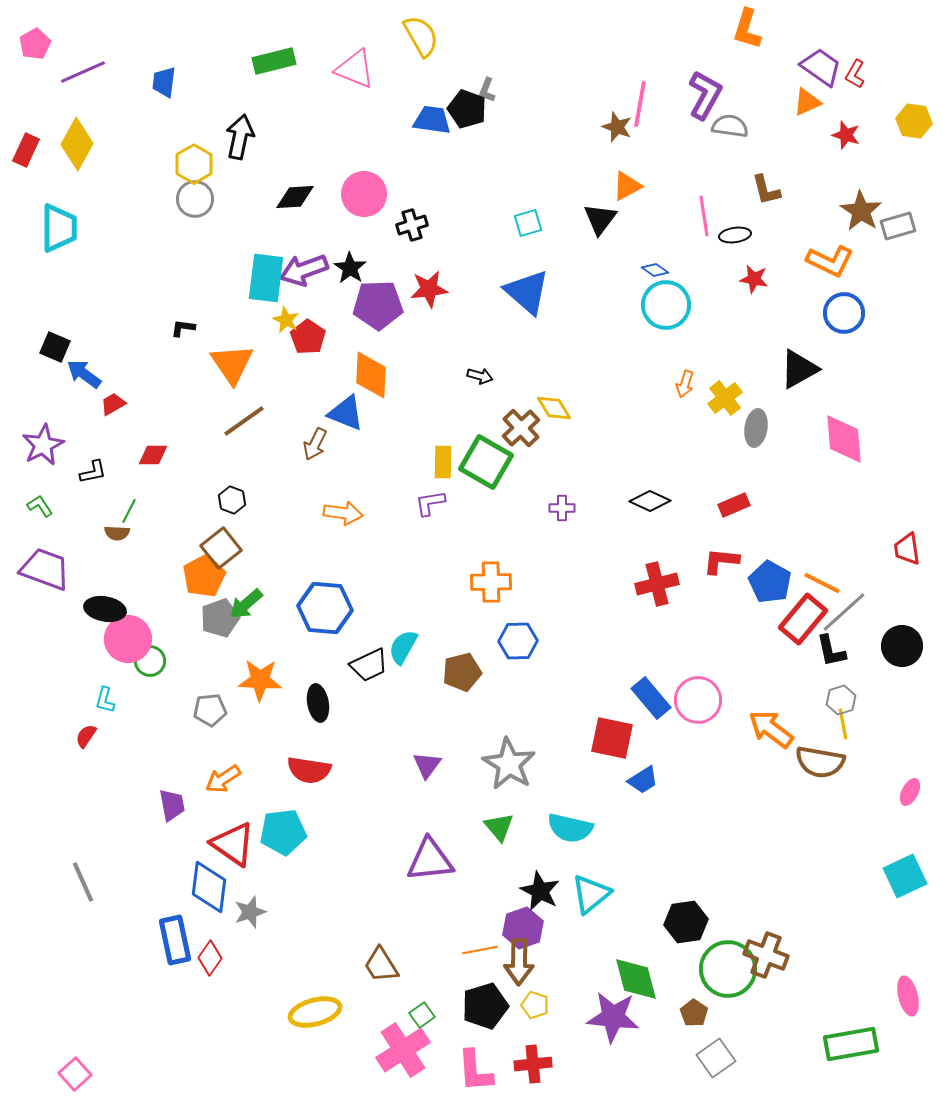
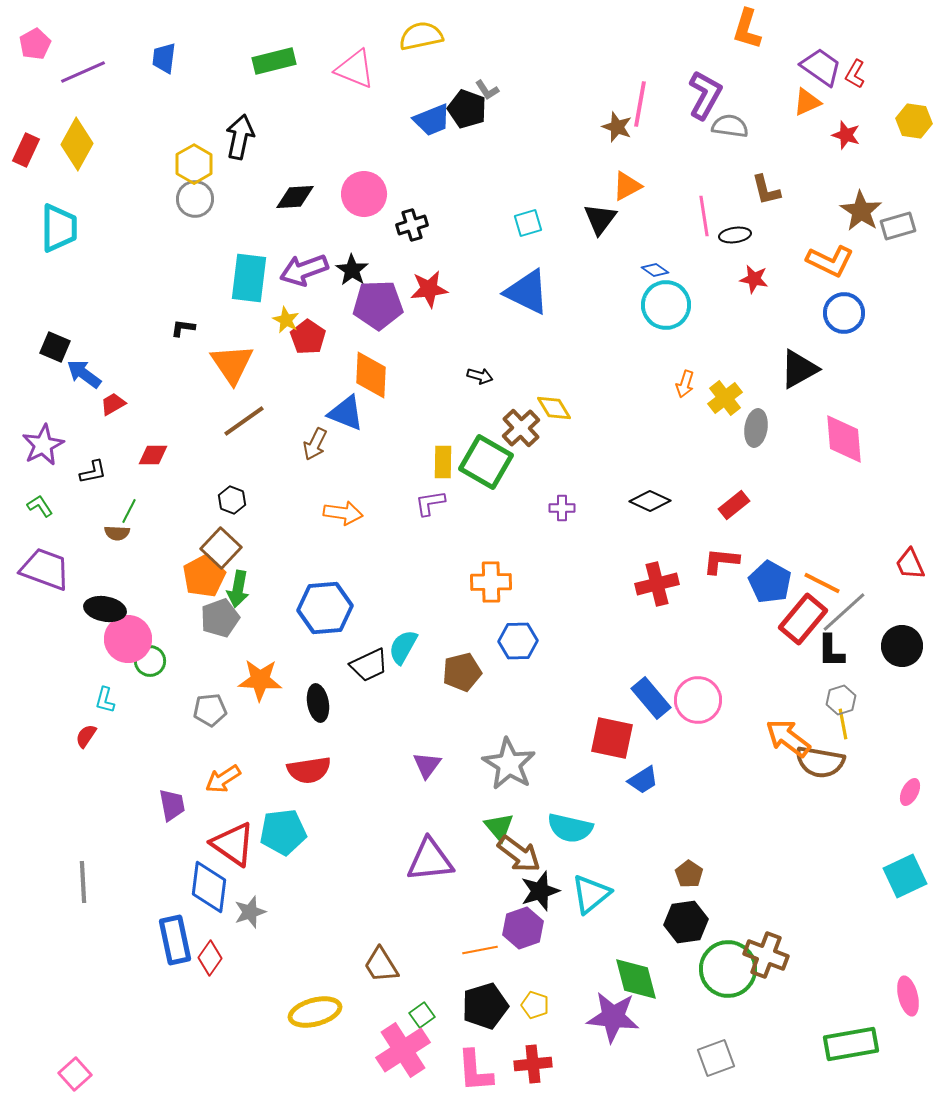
yellow semicircle at (421, 36): rotated 72 degrees counterclockwise
blue trapezoid at (164, 82): moved 24 px up
gray L-shape at (487, 90): rotated 55 degrees counterclockwise
blue trapezoid at (432, 120): rotated 150 degrees clockwise
black star at (350, 268): moved 2 px right, 2 px down
cyan rectangle at (266, 278): moved 17 px left
blue triangle at (527, 292): rotated 15 degrees counterclockwise
red rectangle at (734, 505): rotated 16 degrees counterclockwise
brown square at (221, 548): rotated 9 degrees counterclockwise
red trapezoid at (907, 549): moved 3 px right, 15 px down; rotated 16 degrees counterclockwise
green arrow at (246, 604): moved 8 px left, 15 px up; rotated 39 degrees counterclockwise
blue hexagon at (325, 608): rotated 10 degrees counterclockwise
black L-shape at (831, 651): rotated 12 degrees clockwise
orange arrow at (771, 729): moved 17 px right, 9 px down
red semicircle at (309, 770): rotated 18 degrees counterclockwise
gray line at (83, 882): rotated 21 degrees clockwise
black star at (540, 891): rotated 27 degrees clockwise
brown arrow at (519, 962): moved 108 px up; rotated 54 degrees counterclockwise
brown pentagon at (694, 1013): moved 5 px left, 139 px up
gray square at (716, 1058): rotated 15 degrees clockwise
